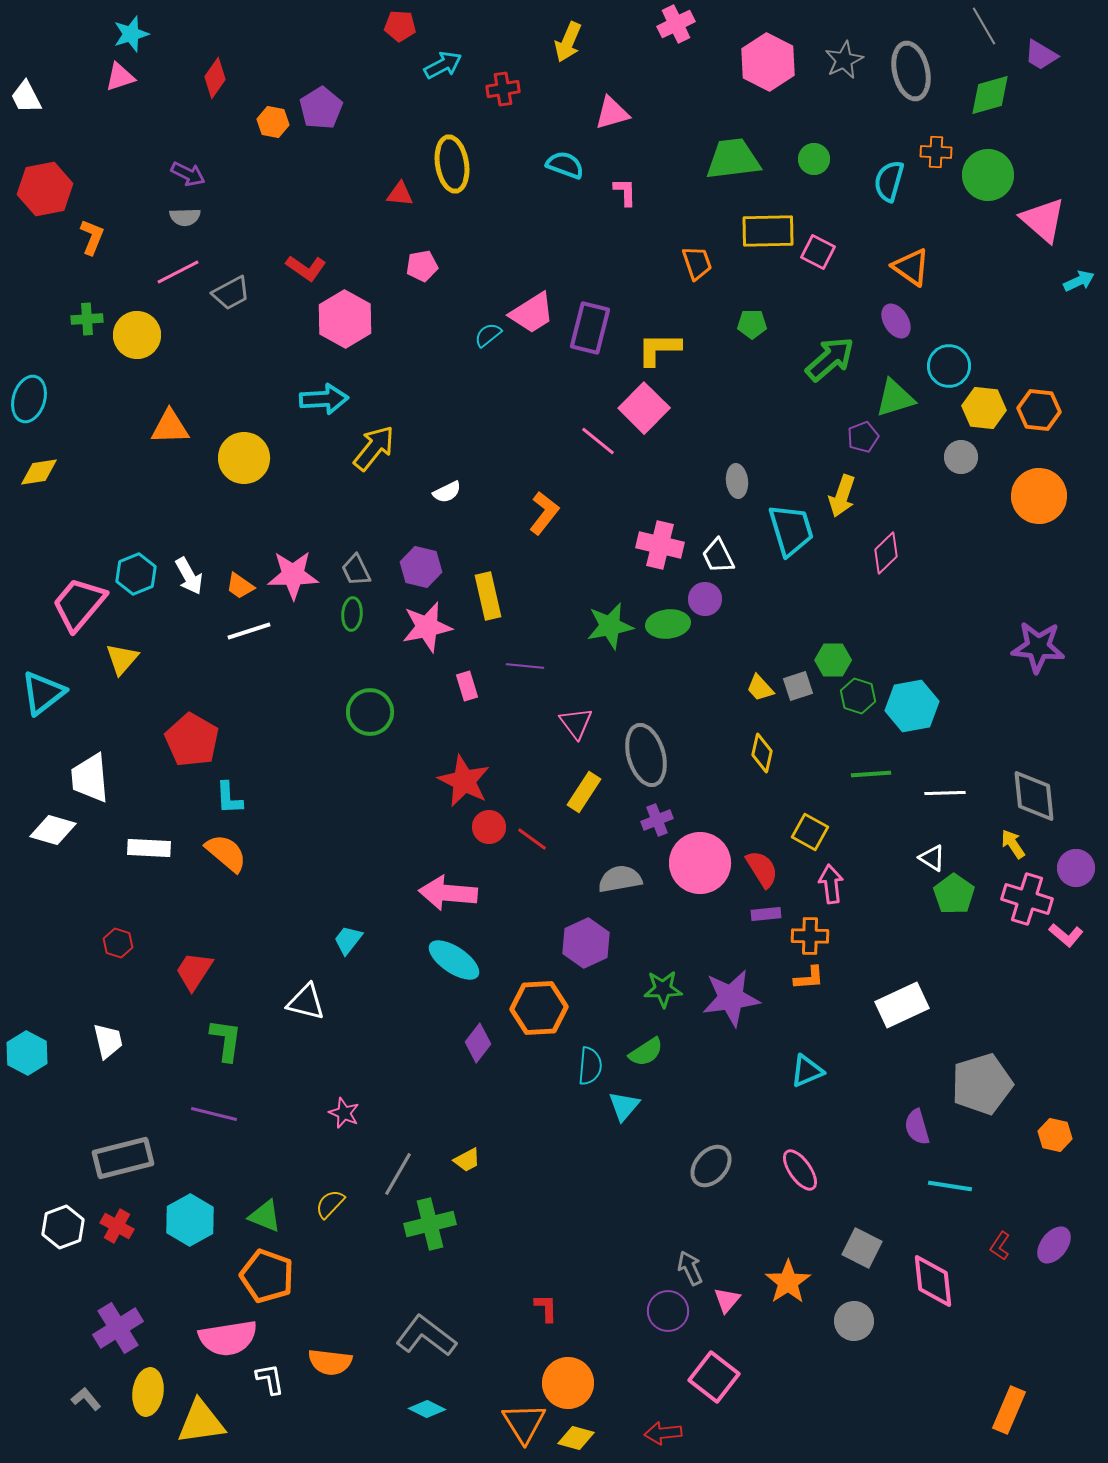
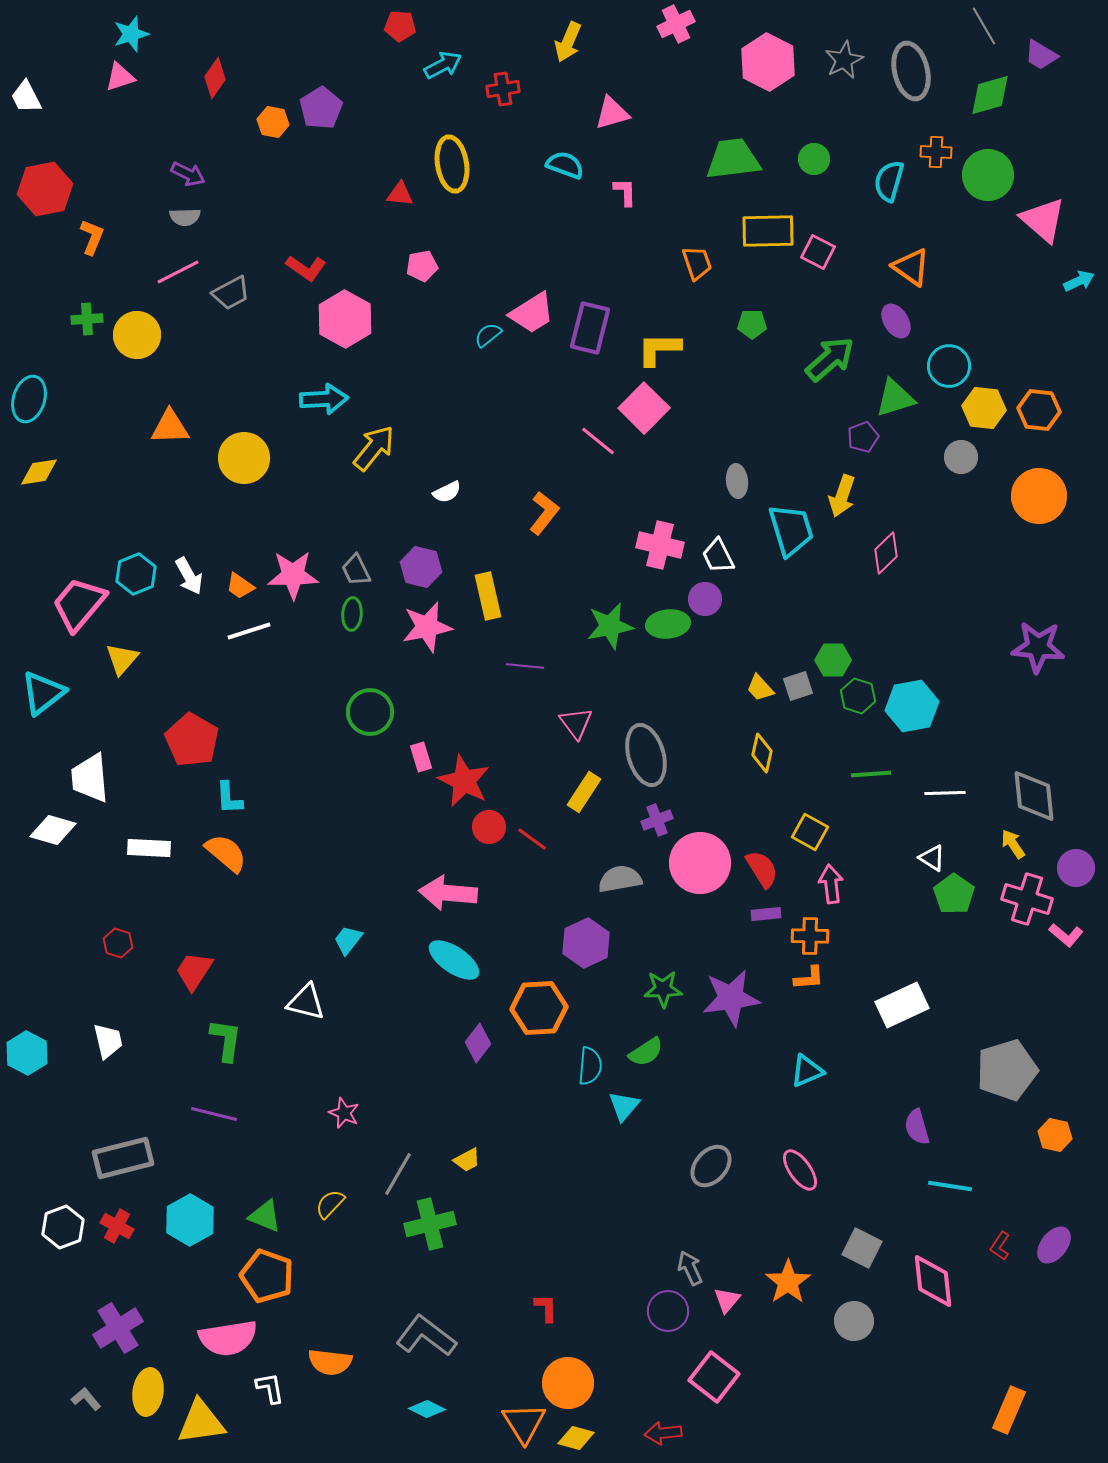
pink rectangle at (467, 686): moved 46 px left, 71 px down
gray pentagon at (982, 1084): moved 25 px right, 14 px up
white L-shape at (270, 1379): moved 9 px down
